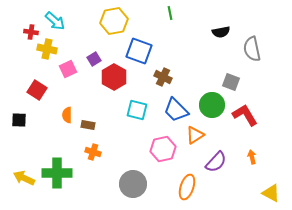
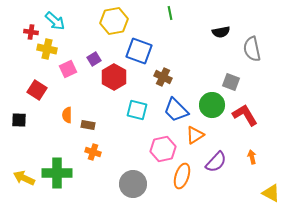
orange ellipse: moved 5 px left, 11 px up
